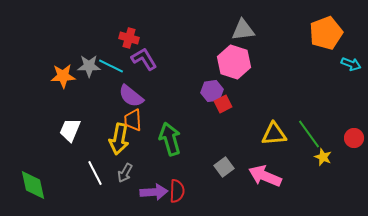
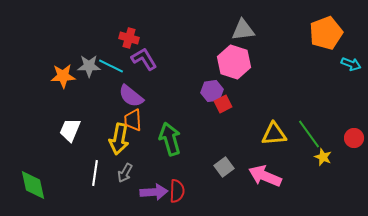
white line: rotated 35 degrees clockwise
